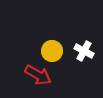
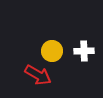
white cross: rotated 30 degrees counterclockwise
